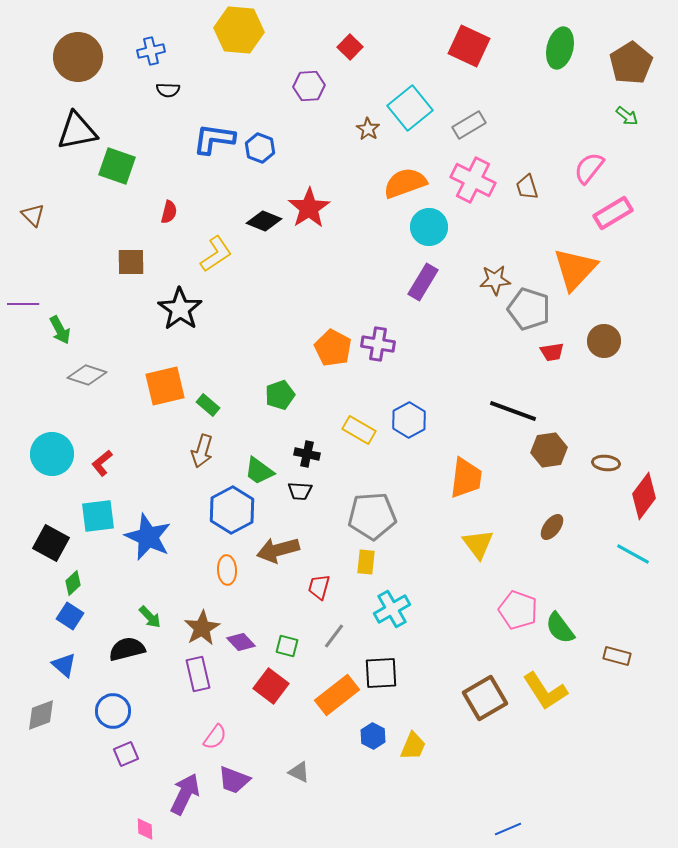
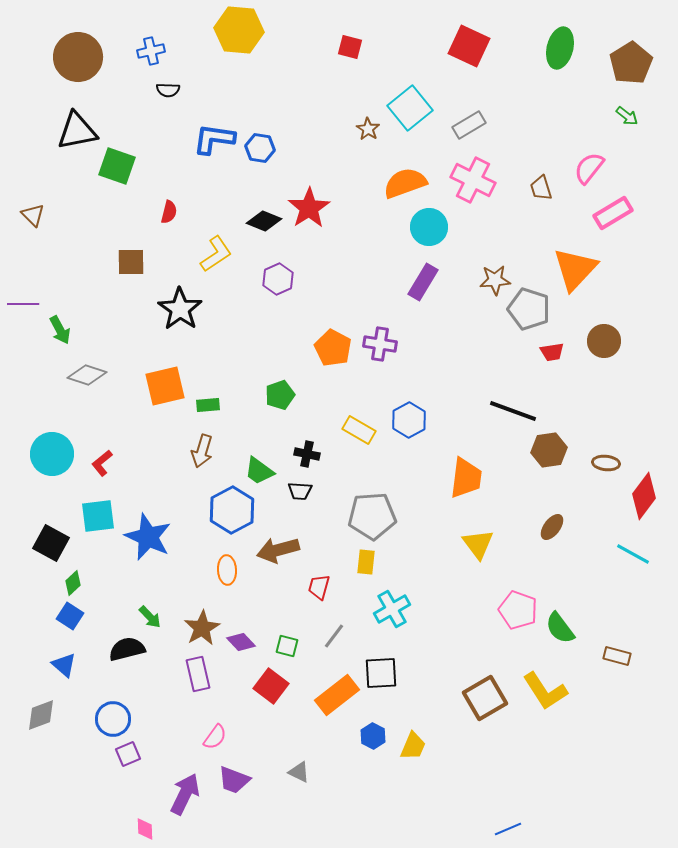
red square at (350, 47): rotated 30 degrees counterclockwise
purple hexagon at (309, 86): moved 31 px left, 193 px down; rotated 20 degrees counterclockwise
blue hexagon at (260, 148): rotated 12 degrees counterclockwise
brown trapezoid at (527, 187): moved 14 px right, 1 px down
purple cross at (378, 344): moved 2 px right
green rectangle at (208, 405): rotated 45 degrees counterclockwise
blue circle at (113, 711): moved 8 px down
purple square at (126, 754): moved 2 px right
